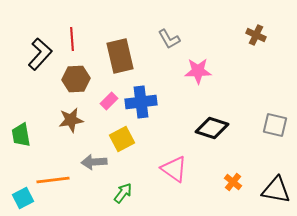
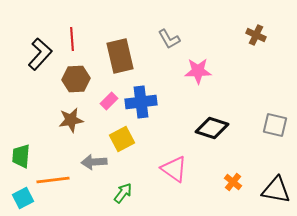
green trapezoid: moved 21 px down; rotated 15 degrees clockwise
